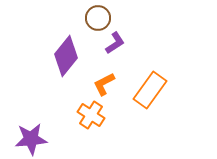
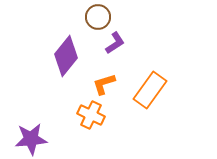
brown circle: moved 1 px up
orange L-shape: rotated 10 degrees clockwise
orange cross: rotated 8 degrees counterclockwise
